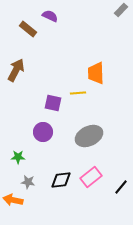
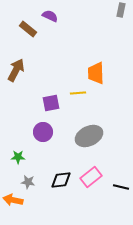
gray rectangle: rotated 32 degrees counterclockwise
purple square: moved 2 px left; rotated 24 degrees counterclockwise
black line: rotated 63 degrees clockwise
